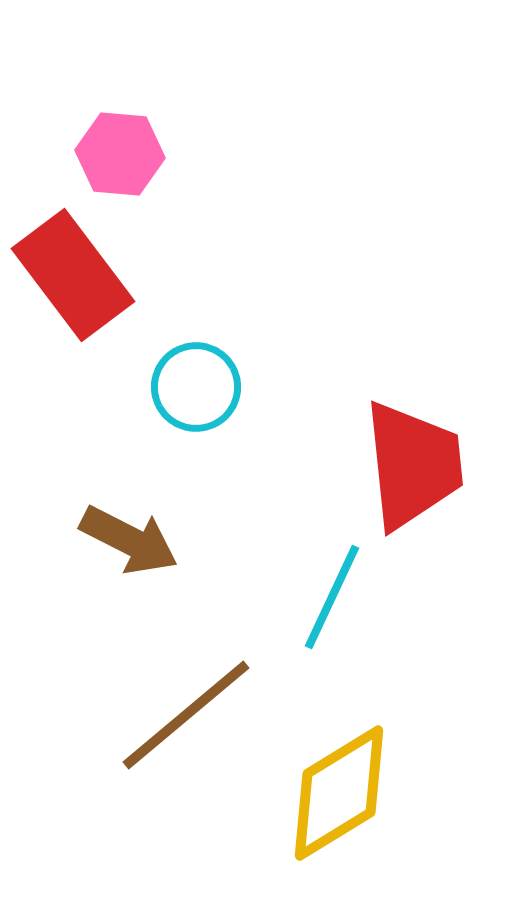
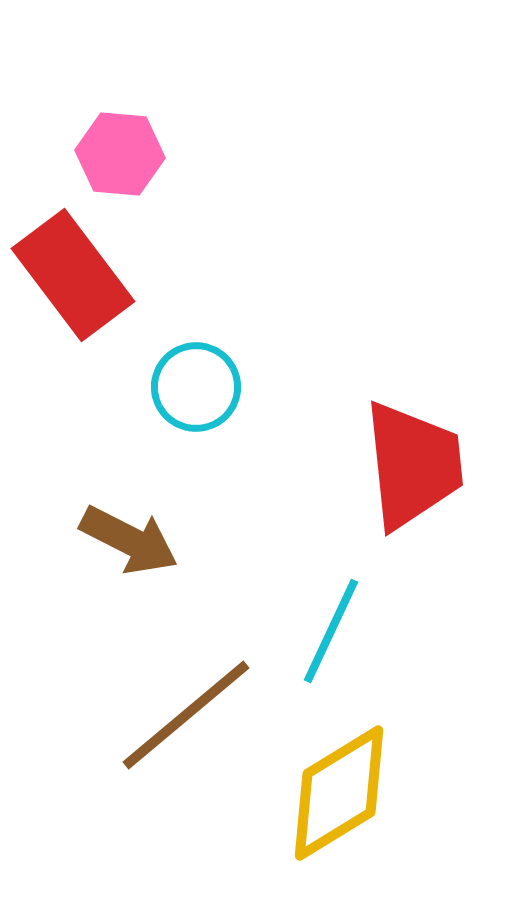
cyan line: moved 1 px left, 34 px down
